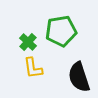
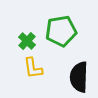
green cross: moved 1 px left, 1 px up
black semicircle: rotated 20 degrees clockwise
